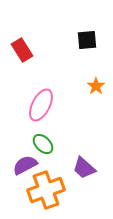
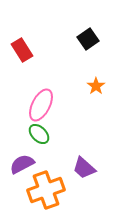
black square: moved 1 px right, 1 px up; rotated 30 degrees counterclockwise
green ellipse: moved 4 px left, 10 px up
purple semicircle: moved 3 px left, 1 px up
